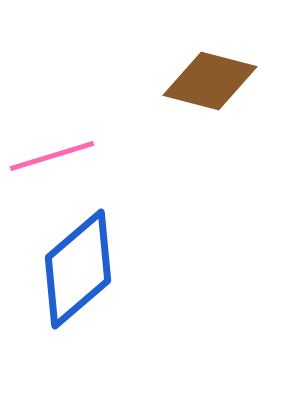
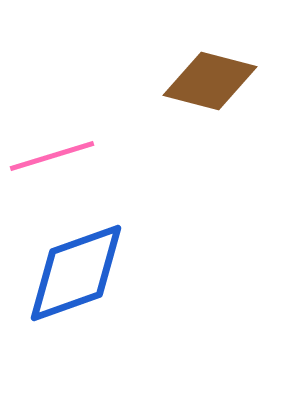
blue diamond: moved 2 px left, 4 px down; rotated 21 degrees clockwise
